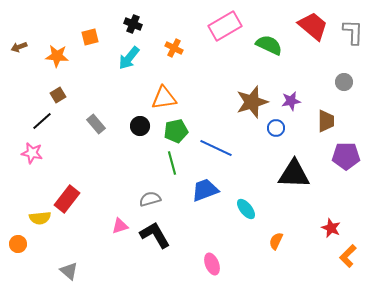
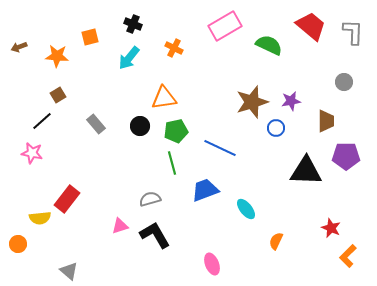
red trapezoid: moved 2 px left
blue line: moved 4 px right
black triangle: moved 12 px right, 3 px up
